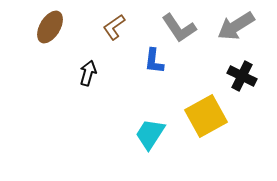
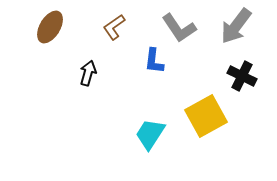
gray arrow: rotated 21 degrees counterclockwise
